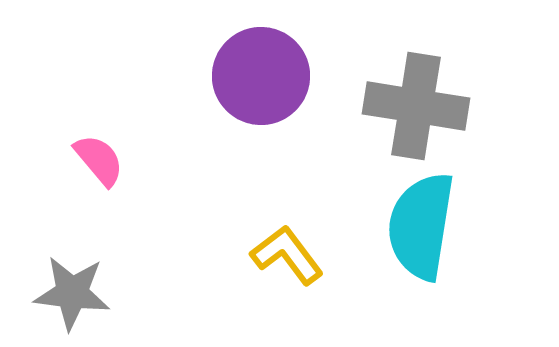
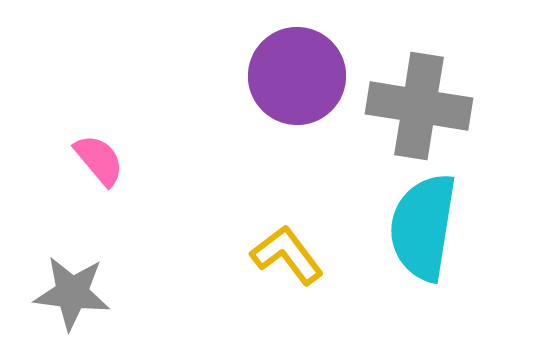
purple circle: moved 36 px right
gray cross: moved 3 px right
cyan semicircle: moved 2 px right, 1 px down
